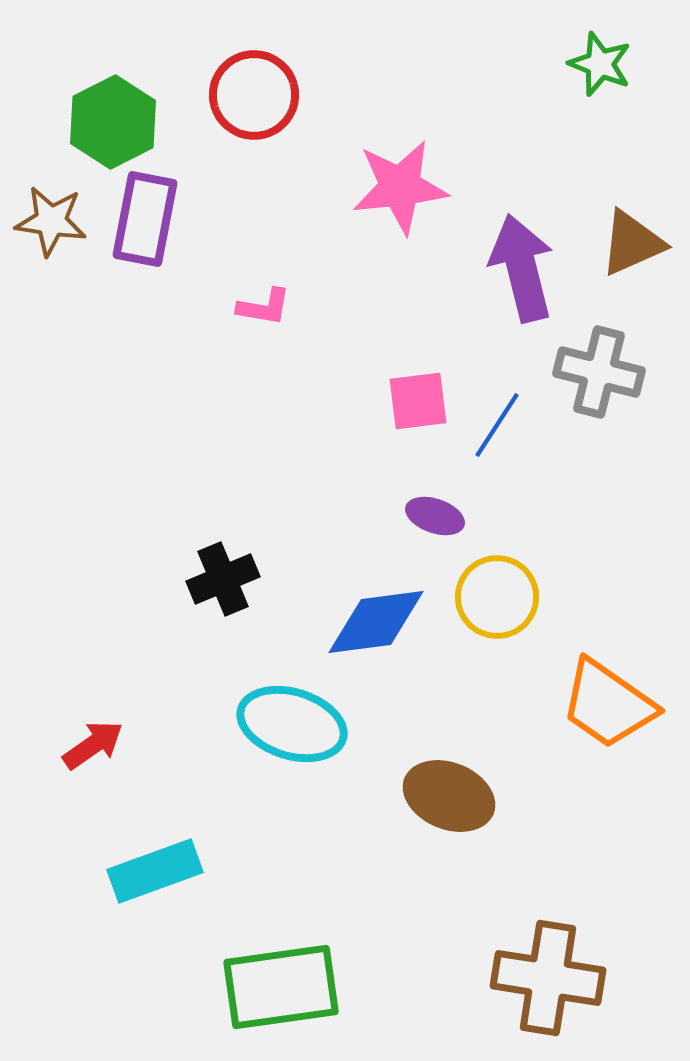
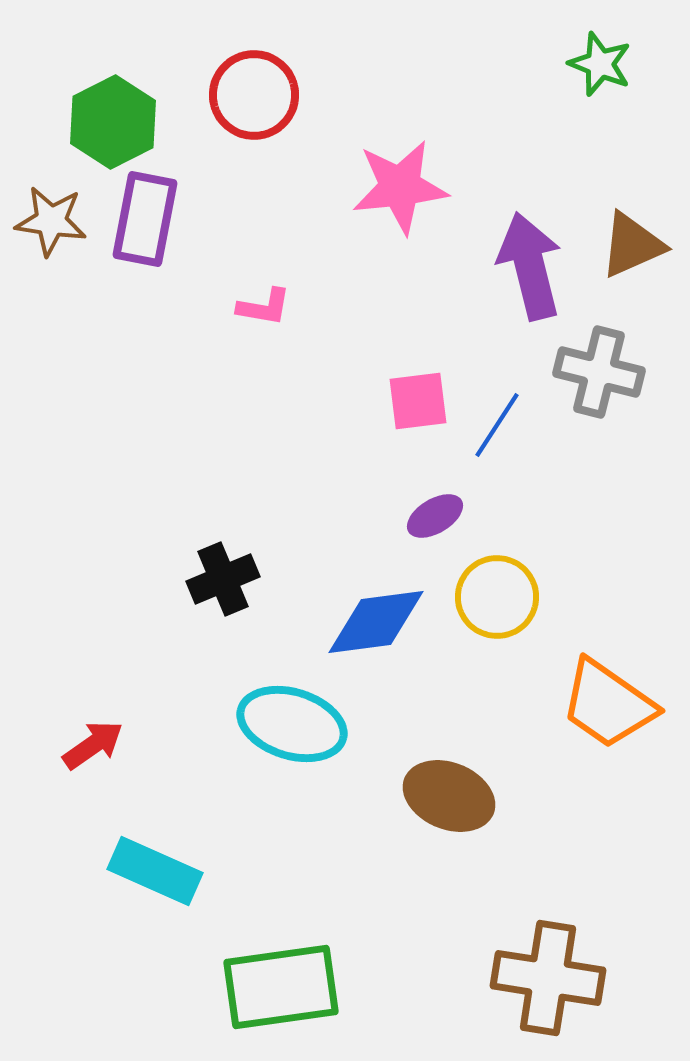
brown triangle: moved 2 px down
purple arrow: moved 8 px right, 2 px up
purple ellipse: rotated 50 degrees counterclockwise
cyan rectangle: rotated 44 degrees clockwise
